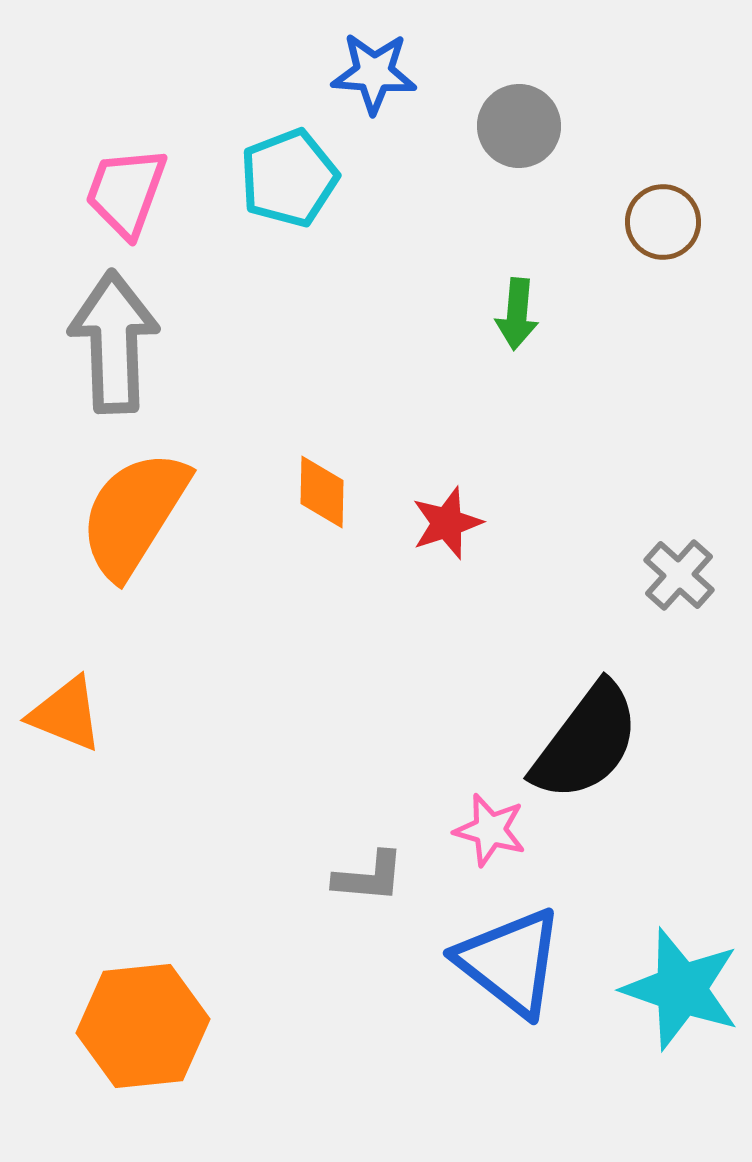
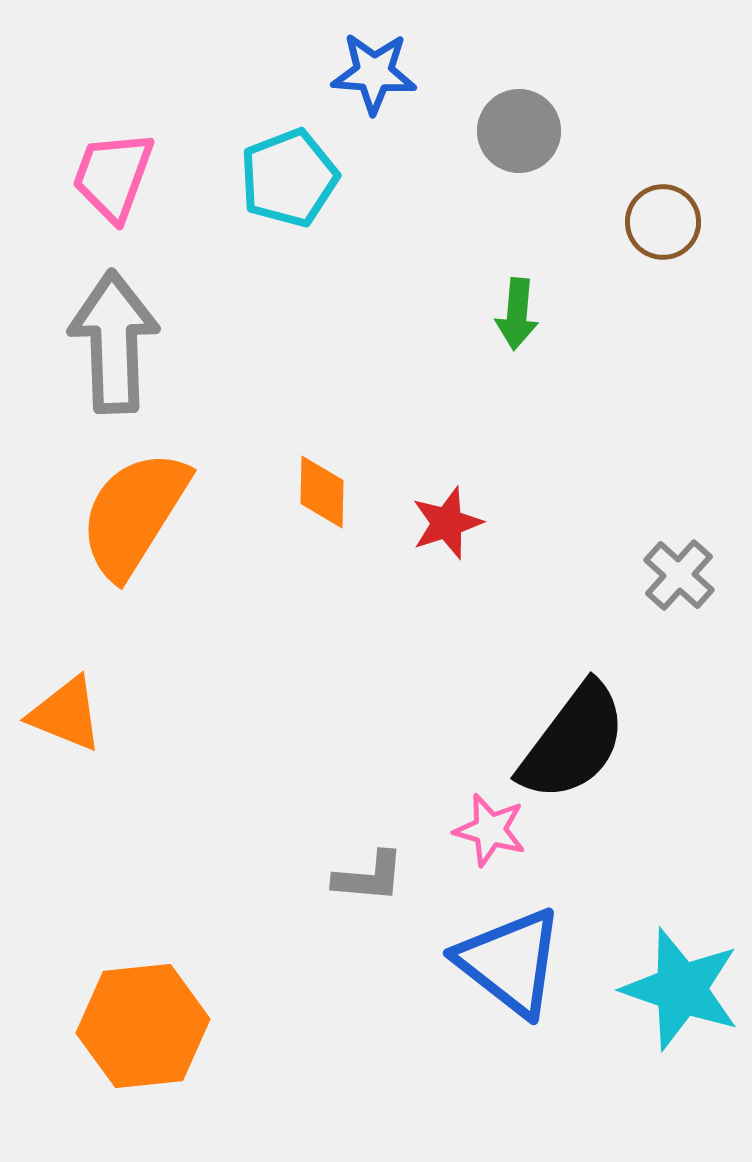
gray circle: moved 5 px down
pink trapezoid: moved 13 px left, 16 px up
black semicircle: moved 13 px left
